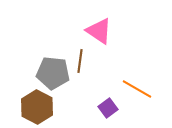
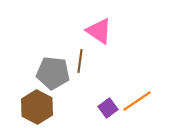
orange line: moved 12 px down; rotated 64 degrees counterclockwise
